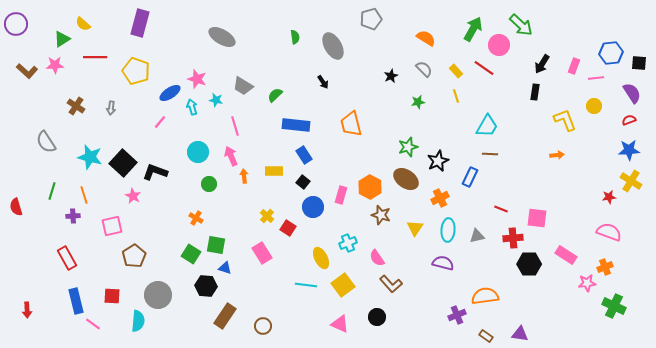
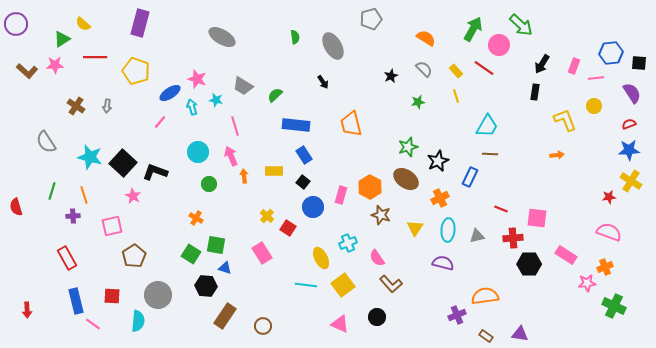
gray arrow at (111, 108): moved 4 px left, 2 px up
red semicircle at (629, 120): moved 4 px down
